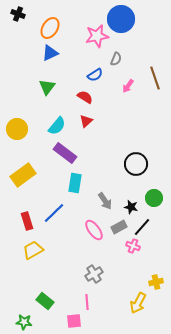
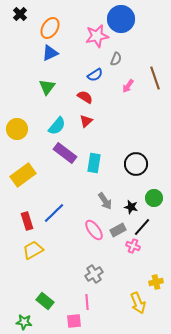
black cross: moved 2 px right; rotated 24 degrees clockwise
cyan rectangle: moved 19 px right, 20 px up
gray rectangle: moved 1 px left, 3 px down
yellow arrow: rotated 50 degrees counterclockwise
